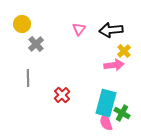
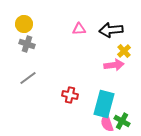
yellow circle: moved 2 px right
pink triangle: rotated 48 degrees clockwise
gray cross: moved 9 px left; rotated 28 degrees counterclockwise
gray line: rotated 54 degrees clockwise
red cross: moved 8 px right; rotated 35 degrees counterclockwise
cyan rectangle: moved 2 px left, 1 px down
green cross: moved 8 px down
pink semicircle: moved 1 px right, 1 px down
